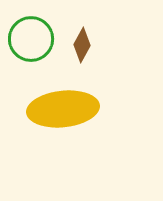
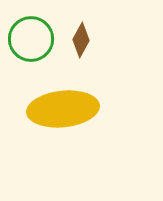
brown diamond: moved 1 px left, 5 px up
